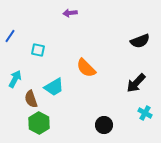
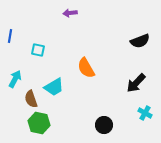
blue line: rotated 24 degrees counterclockwise
orange semicircle: rotated 15 degrees clockwise
green hexagon: rotated 15 degrees counterclockwise
